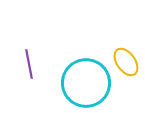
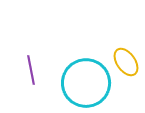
purple line: moved 2 px right, 6 px down
